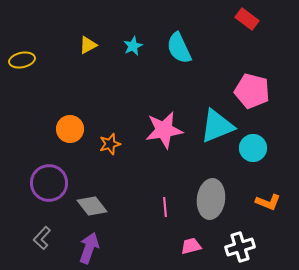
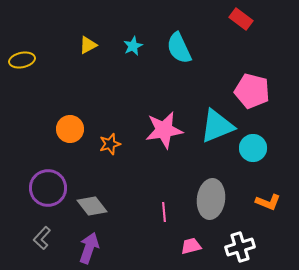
red rectangle: moved 6 px left
purple circle: moved 1 px left, 5 px down
pink line: moved 1 px left, 5 px down
